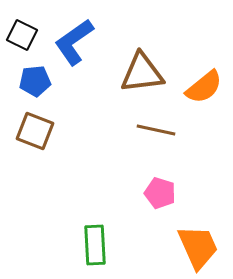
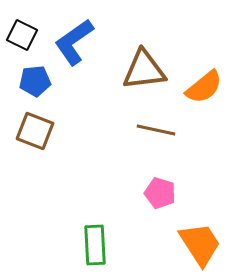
brown triangle: moved 2 px right, 3 px up
orange trapezoid: moved 2 px right, 3 px up; rotated 9 degrees counterclockwise
